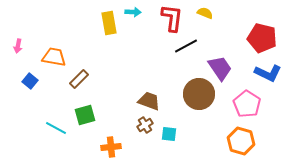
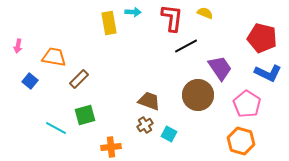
brown circle: moved 1 px left, 1 px down
cyan square: rotated 21 degrees clockwise
